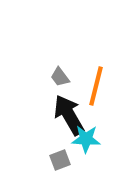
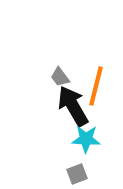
black arrow: moved 4 px right, 9 px up
gray square: moved 17 px right, 14 px down
